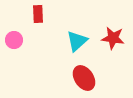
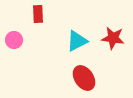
cyan triangle: rotated 15 degrees clockwise
